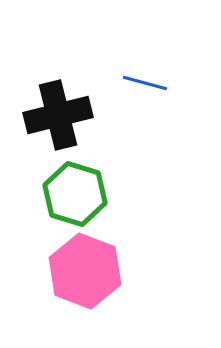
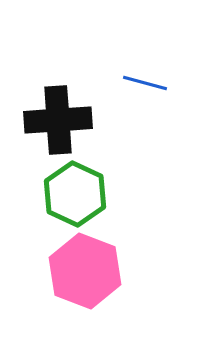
black cross: moved 5 px down; rotated 10 degrees clockwise
green hexagon: rotated 8 degrees clockwise
